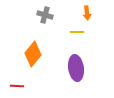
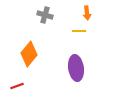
yellow line: moved 2 px right, 1 px up
orange diamond: moved 4 px left
red line: rotated 24 degrees counterclockwise
